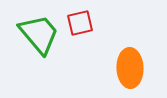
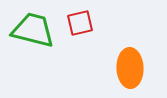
green trapezoid: moved 6 px left, 4 px up; rotated 36 degrees counterclockwise
